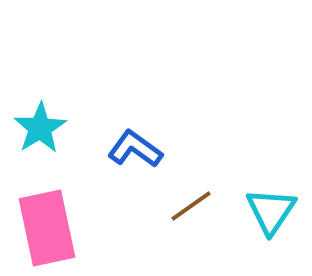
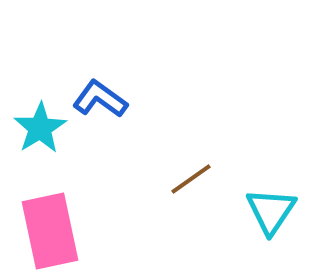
blue L-shape: moved 35 px left, 50 px up
brown line: moved 27 px up
pink rectangle: moved 3 px right, 3 px down
